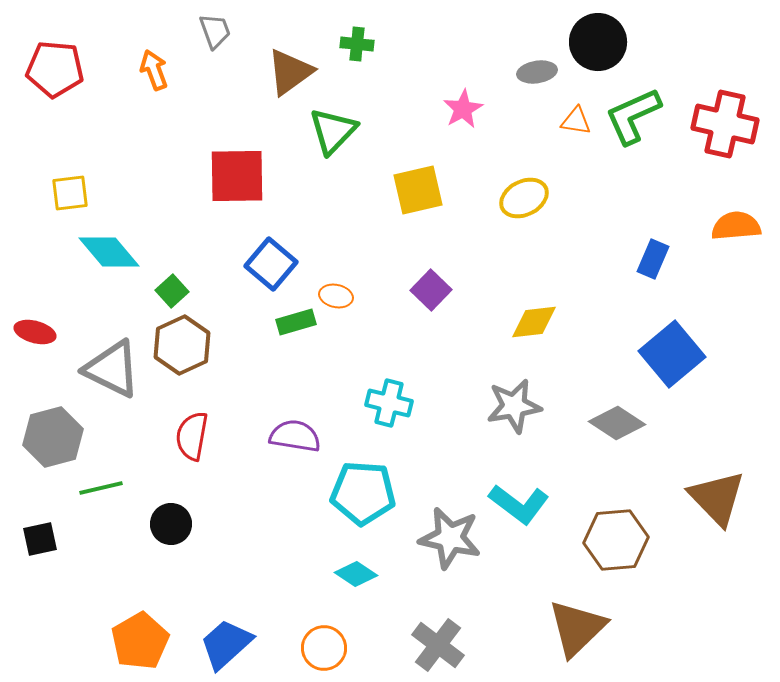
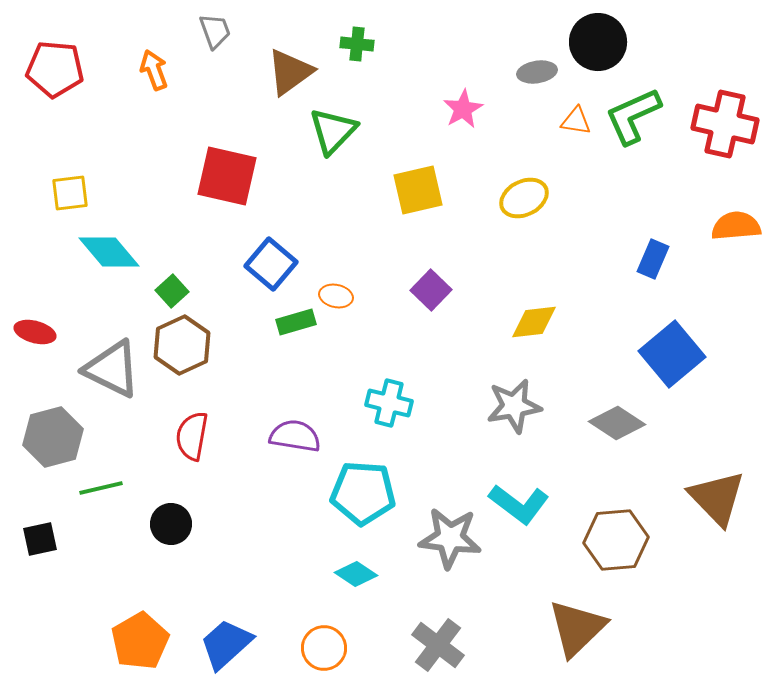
red square at (237, 176): moved 10 px left; rotated 14 degrees clockwise
gray star at (450, 538): rotated 6 degrees counterclockwise
